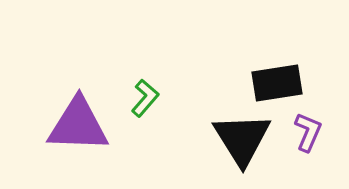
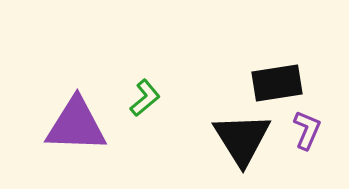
green L-shape: rotated 9 degrees clockwise
purple triangle: moved 2 px left
purple L-shape: moved 1 px left, 2 px up
